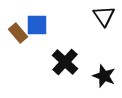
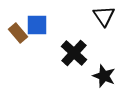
black cross: moved 9 px right, 9 px up
